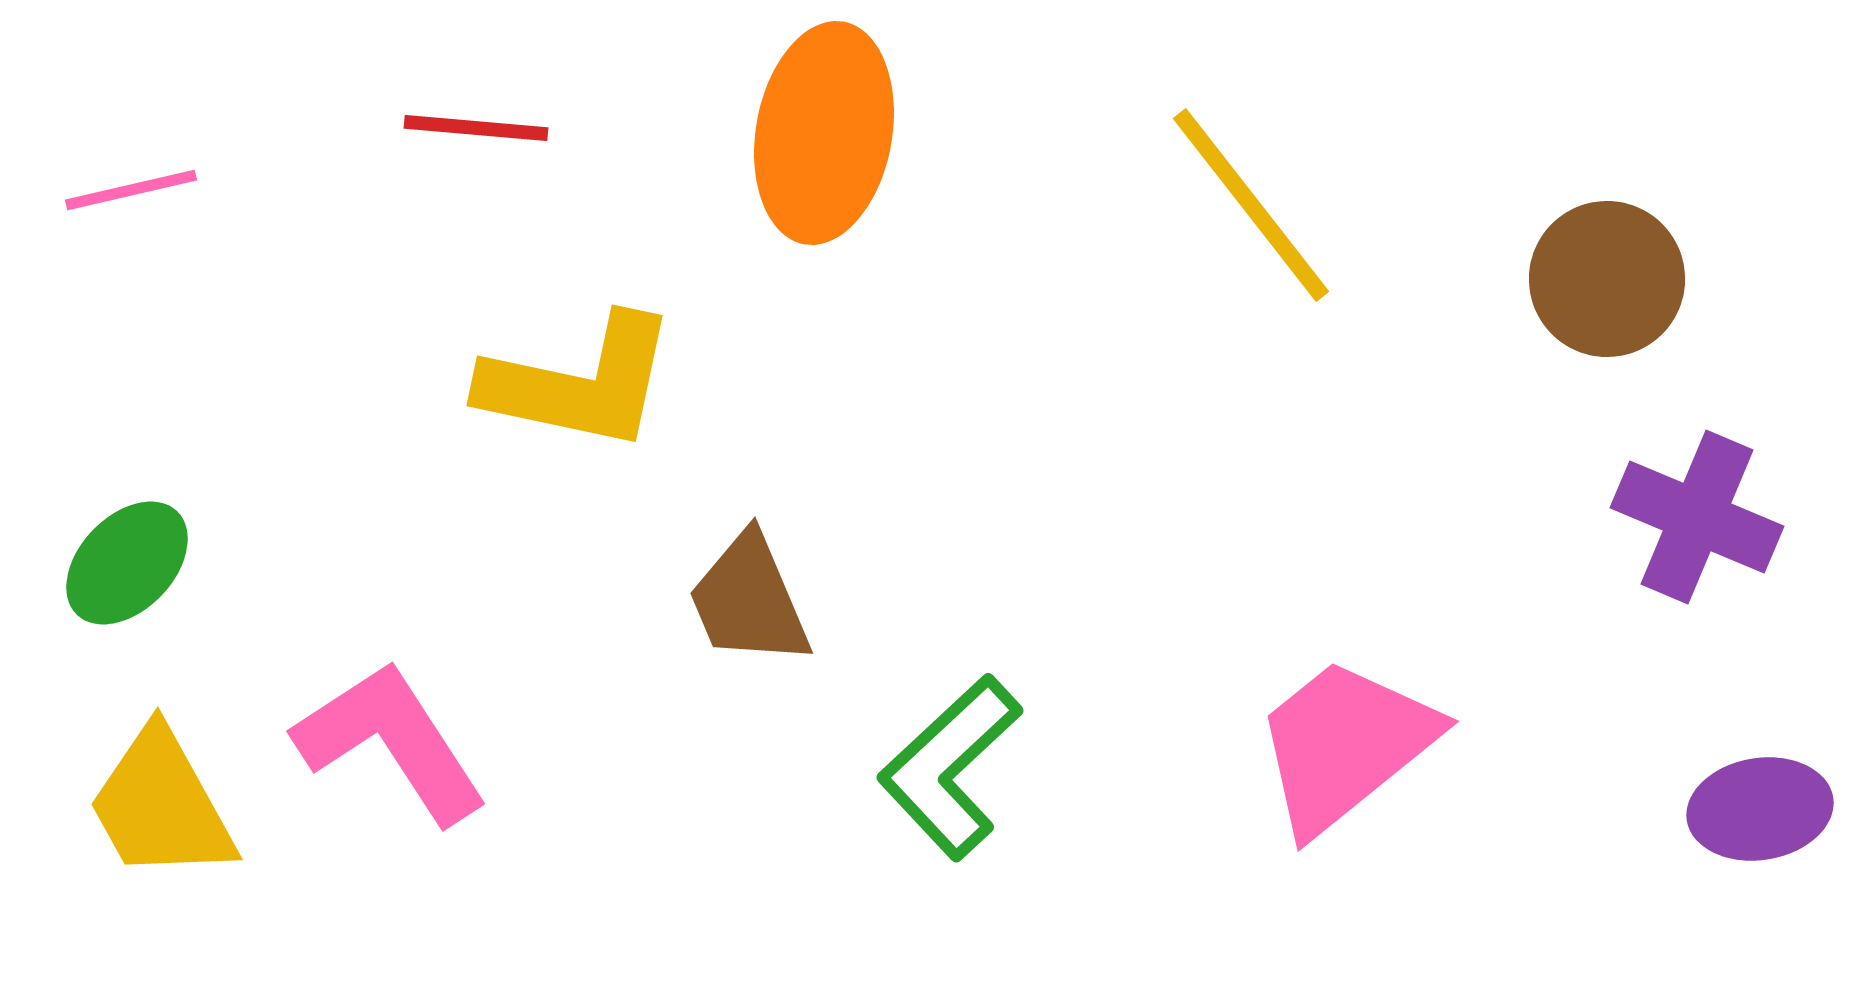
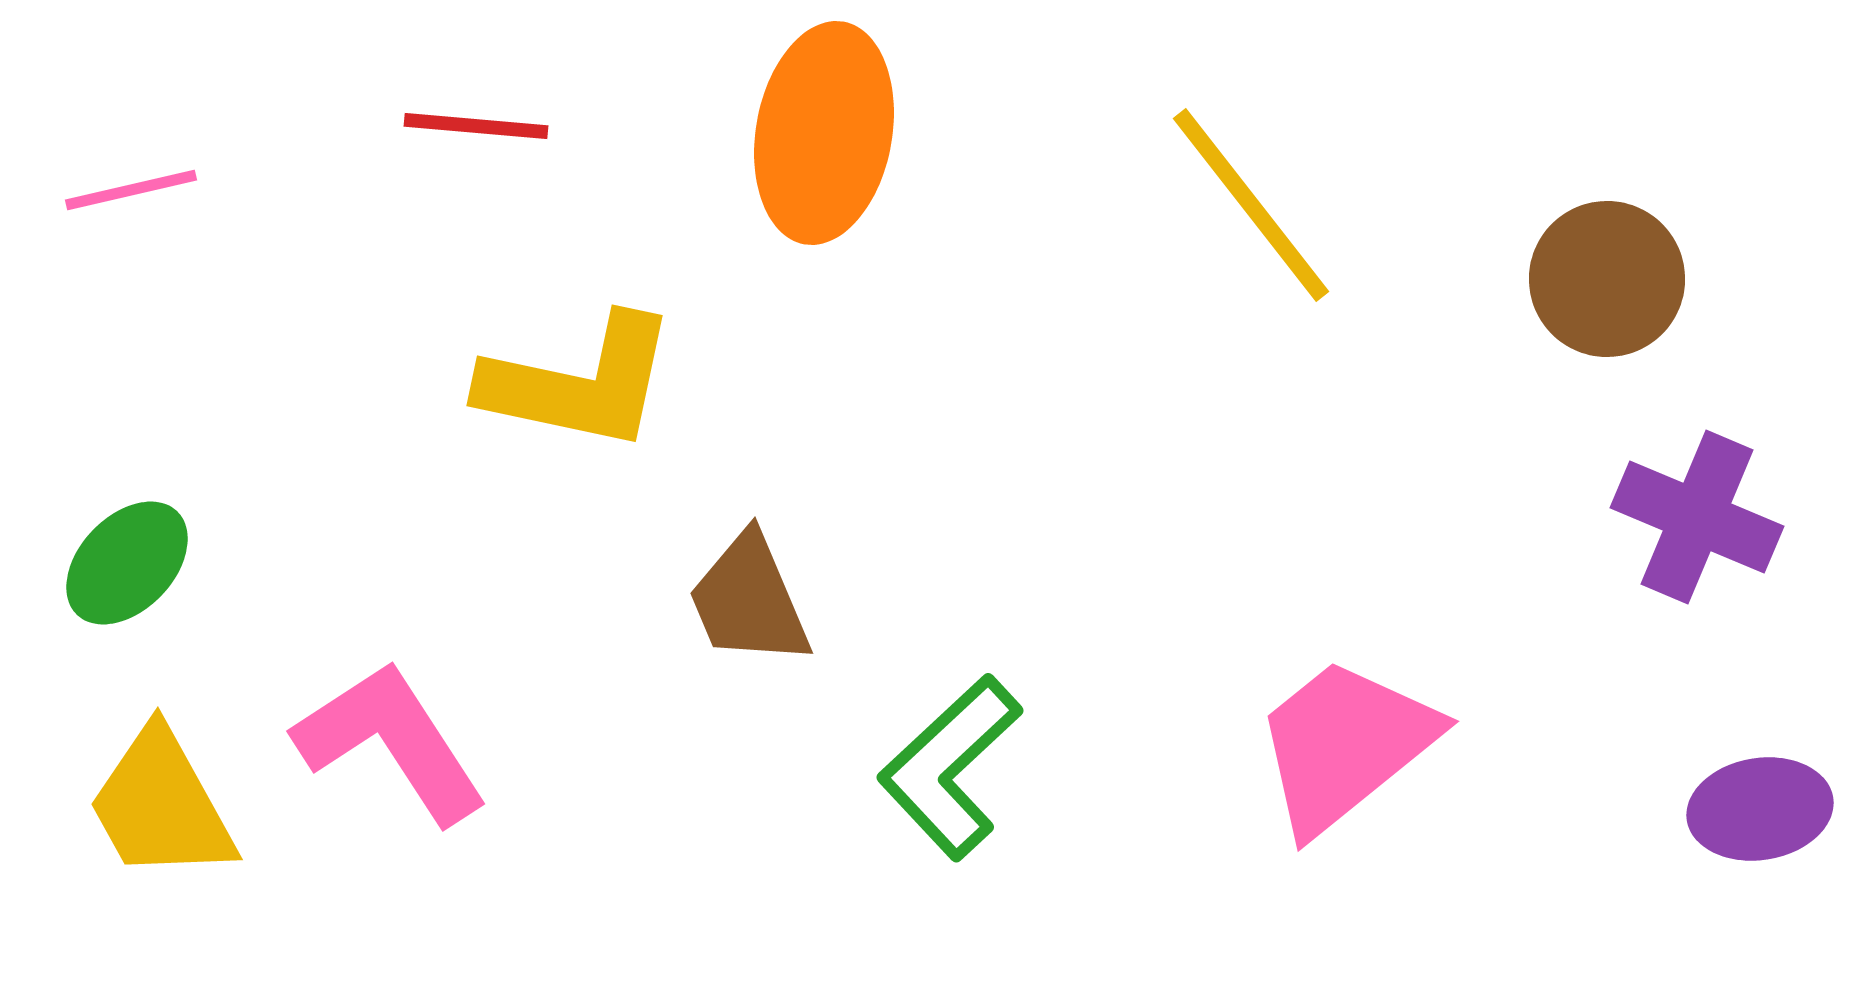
red line: moved 2 px up
